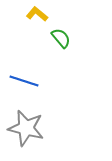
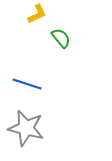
yellow L-shape: rotated 115 degrees clockwise
blue line: moved 3 px right, 3 px down
